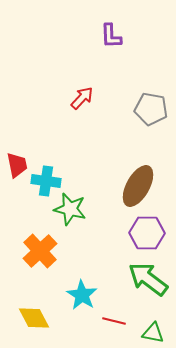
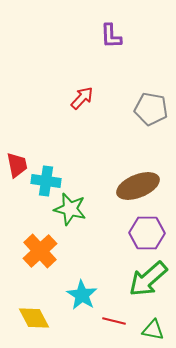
brown ellipse: rotated 39 degrees clockwise
green arrow: rotated 78 degrees counterclockwise
green triangle: moved 3 px up
